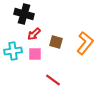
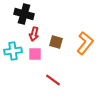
red arrow: rotated 32 degrees counterclockwise
